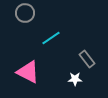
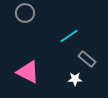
cyan line: moved 18 px right, 2 px up
gray rectangle: rotated 12 degrees counterclockwise
